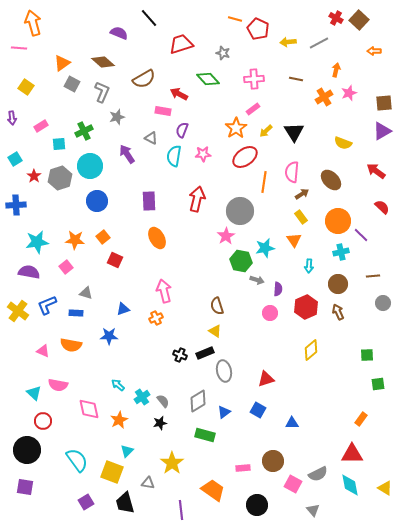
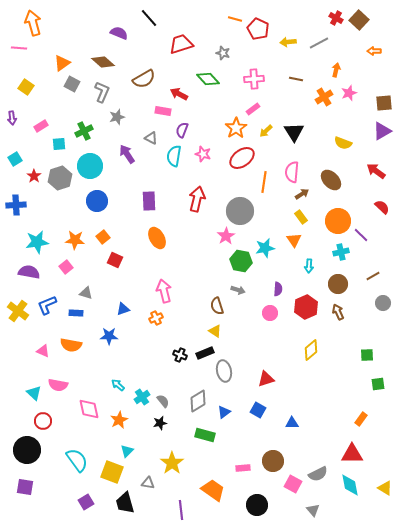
pink star at (203, 154): rotated 21 degrees clockwise
red ellipse at (245, 157): moved 3 px left, 1 px down
brown line at (373, 276): rotated 24 degrees counterclockwise
gray arrow at (257, 280): moved 19 px left, 10 px down
